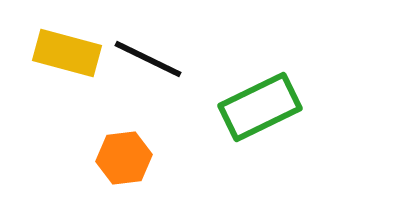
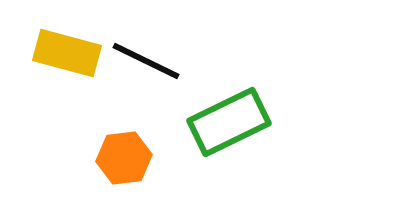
black line: moved 2 px left, 2 px down
green rectangle: moved 31 px left, 15 px down
